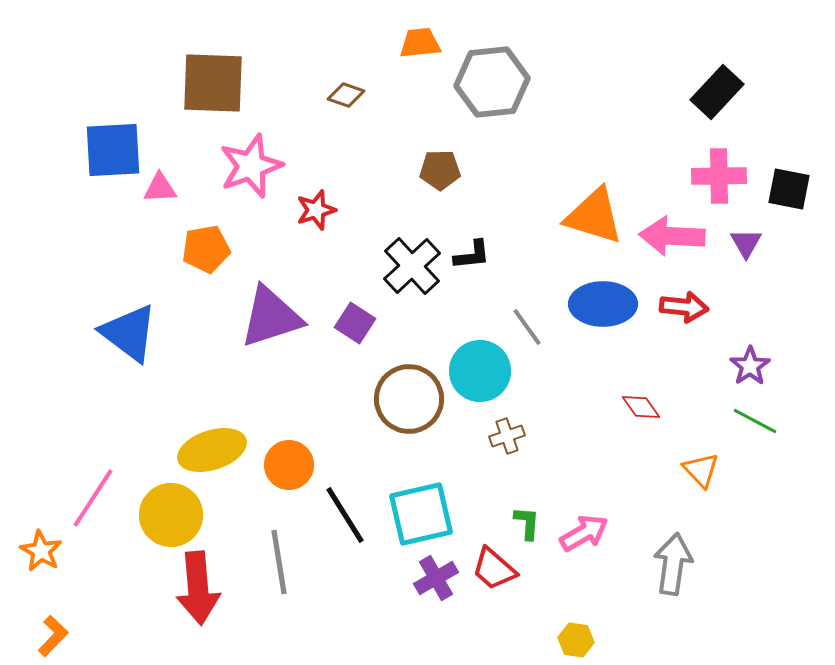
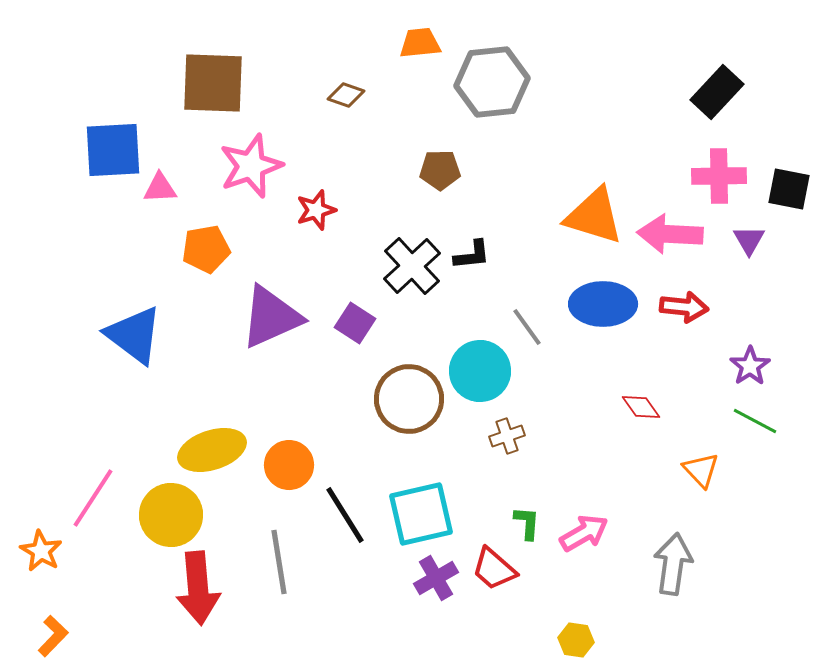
pink arrow at (672, 236): moved 2 px left, 2 px up
purple triangle at (746, 243): moved 3 px right, 3 px up
purple triangle at (271, 317): rotated 6 degrees counterclockwise
blue triangle at (129, 333): moved 5 px right, 2 px down
